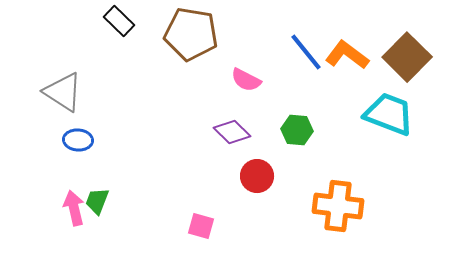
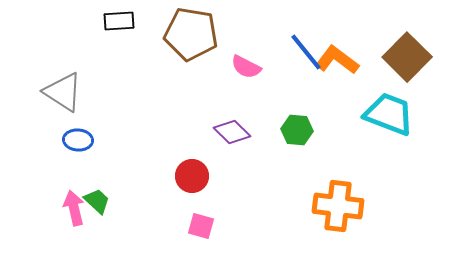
black rectangle: rotated 48 degrees counterclockwise
orange L-shape: moved 10 px left, 5 px down
pink semicircle: moved 13 px up
red circle: moved 65 px left
green trapezoid: rotated 112 degrees clockwise
